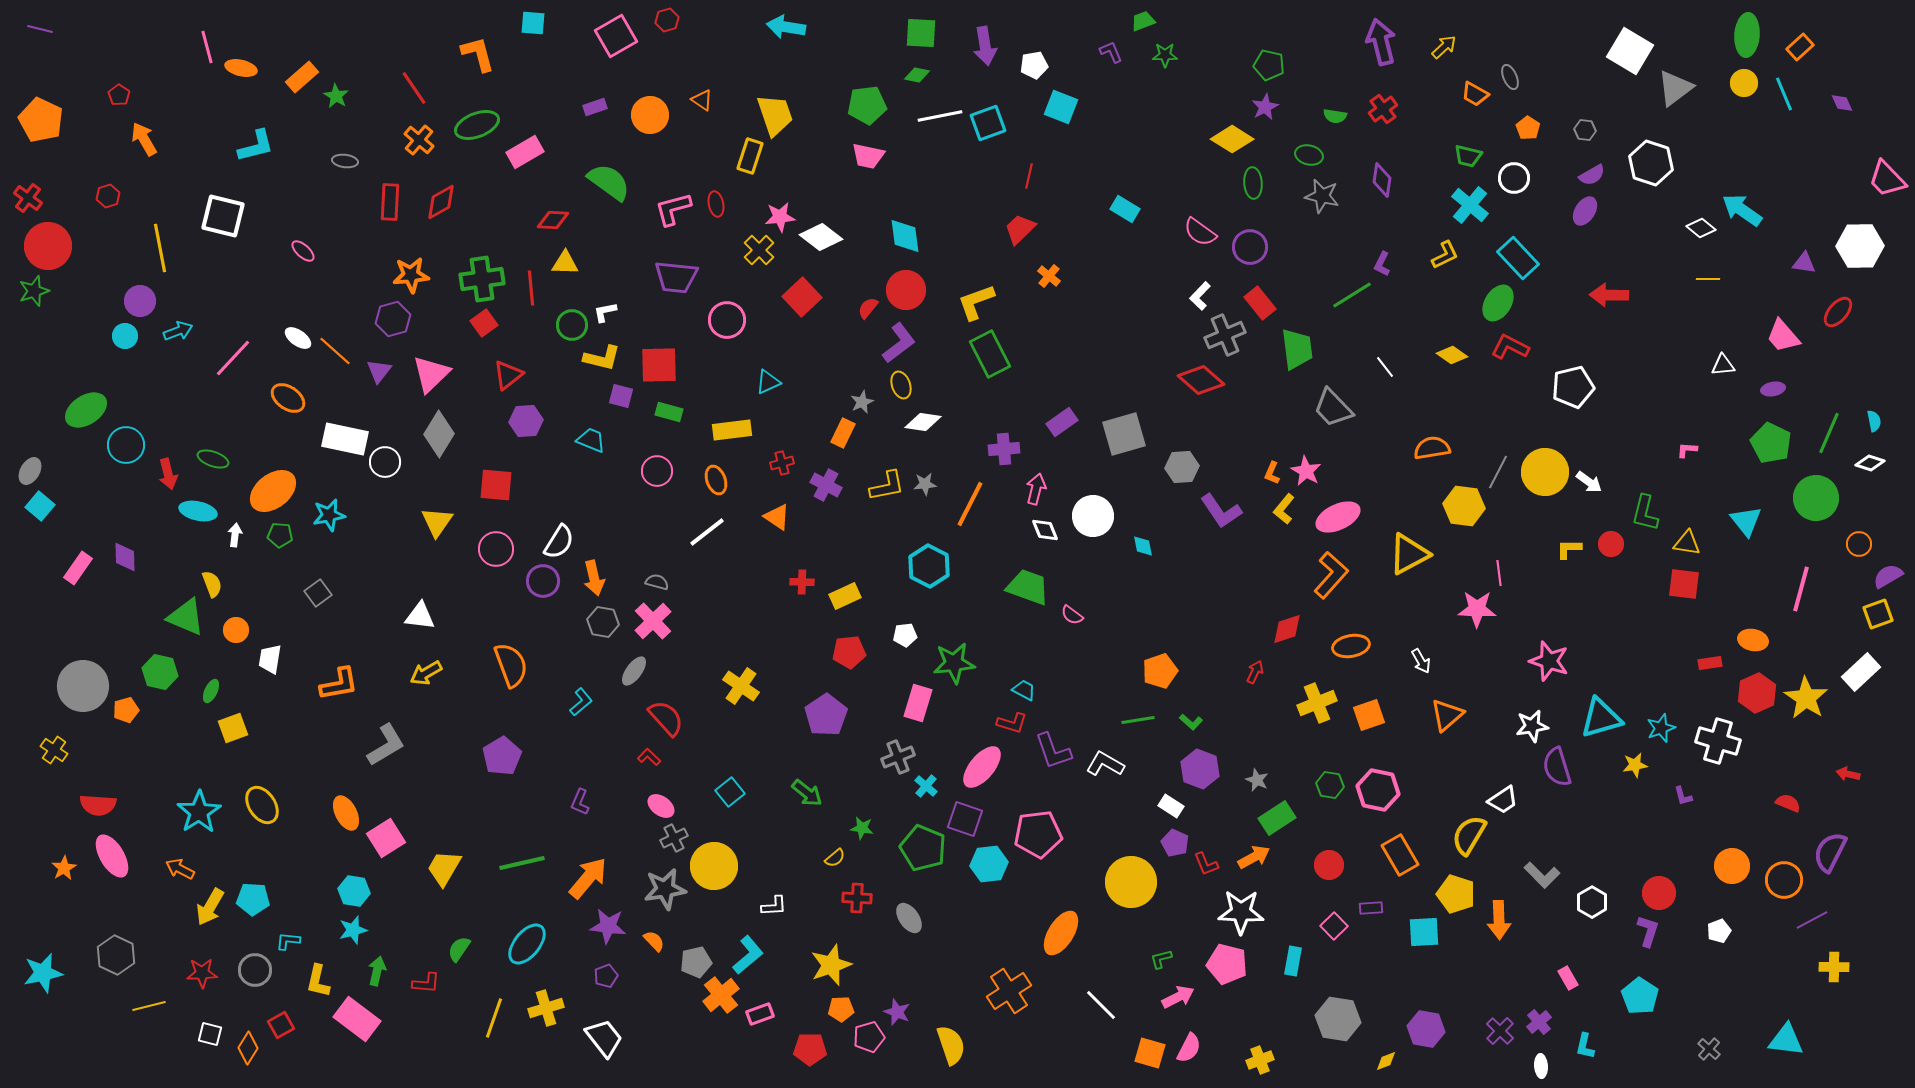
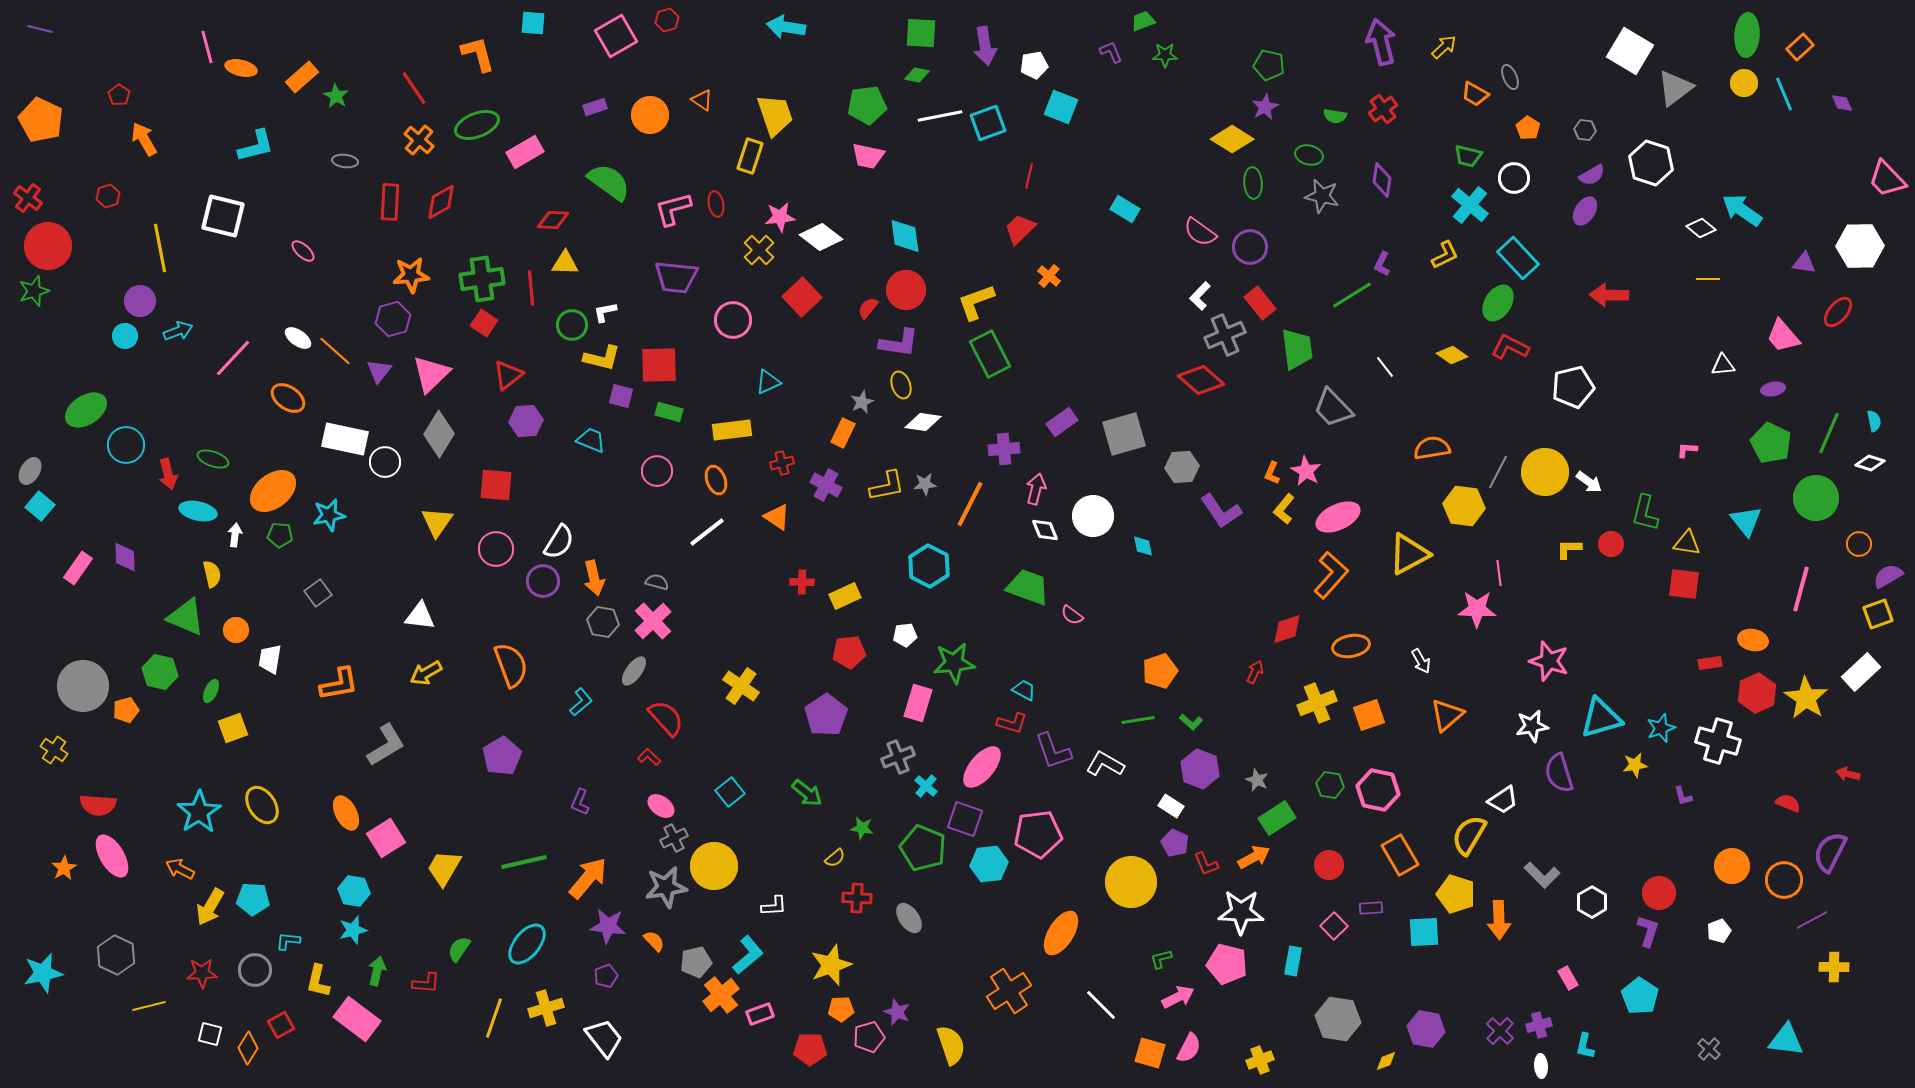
pink circle at (727, 320): moved 6 px right
red square at (484, 323): rotated 20 degrees counterclockwise
purple L-shape at (899, 343): rotated 45 degrees clockwise
yellow semicircle at (212, 584): moved 10 px up; rotated 8 degrees clockwise
purple semicircle at (1557, 767): moved 2 px right, 6 px down
green line at (522, 863): moved 2 px right, 1 px up
gray star at (665, 889): moved 1 px right, 2 px up
purple cross at (1539, 1022): moved 3 px down; rotated 25 degrees clockwise
